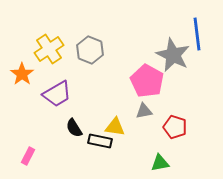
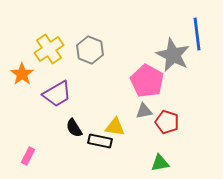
red pentagon: moved 8 px left, 5 px up
